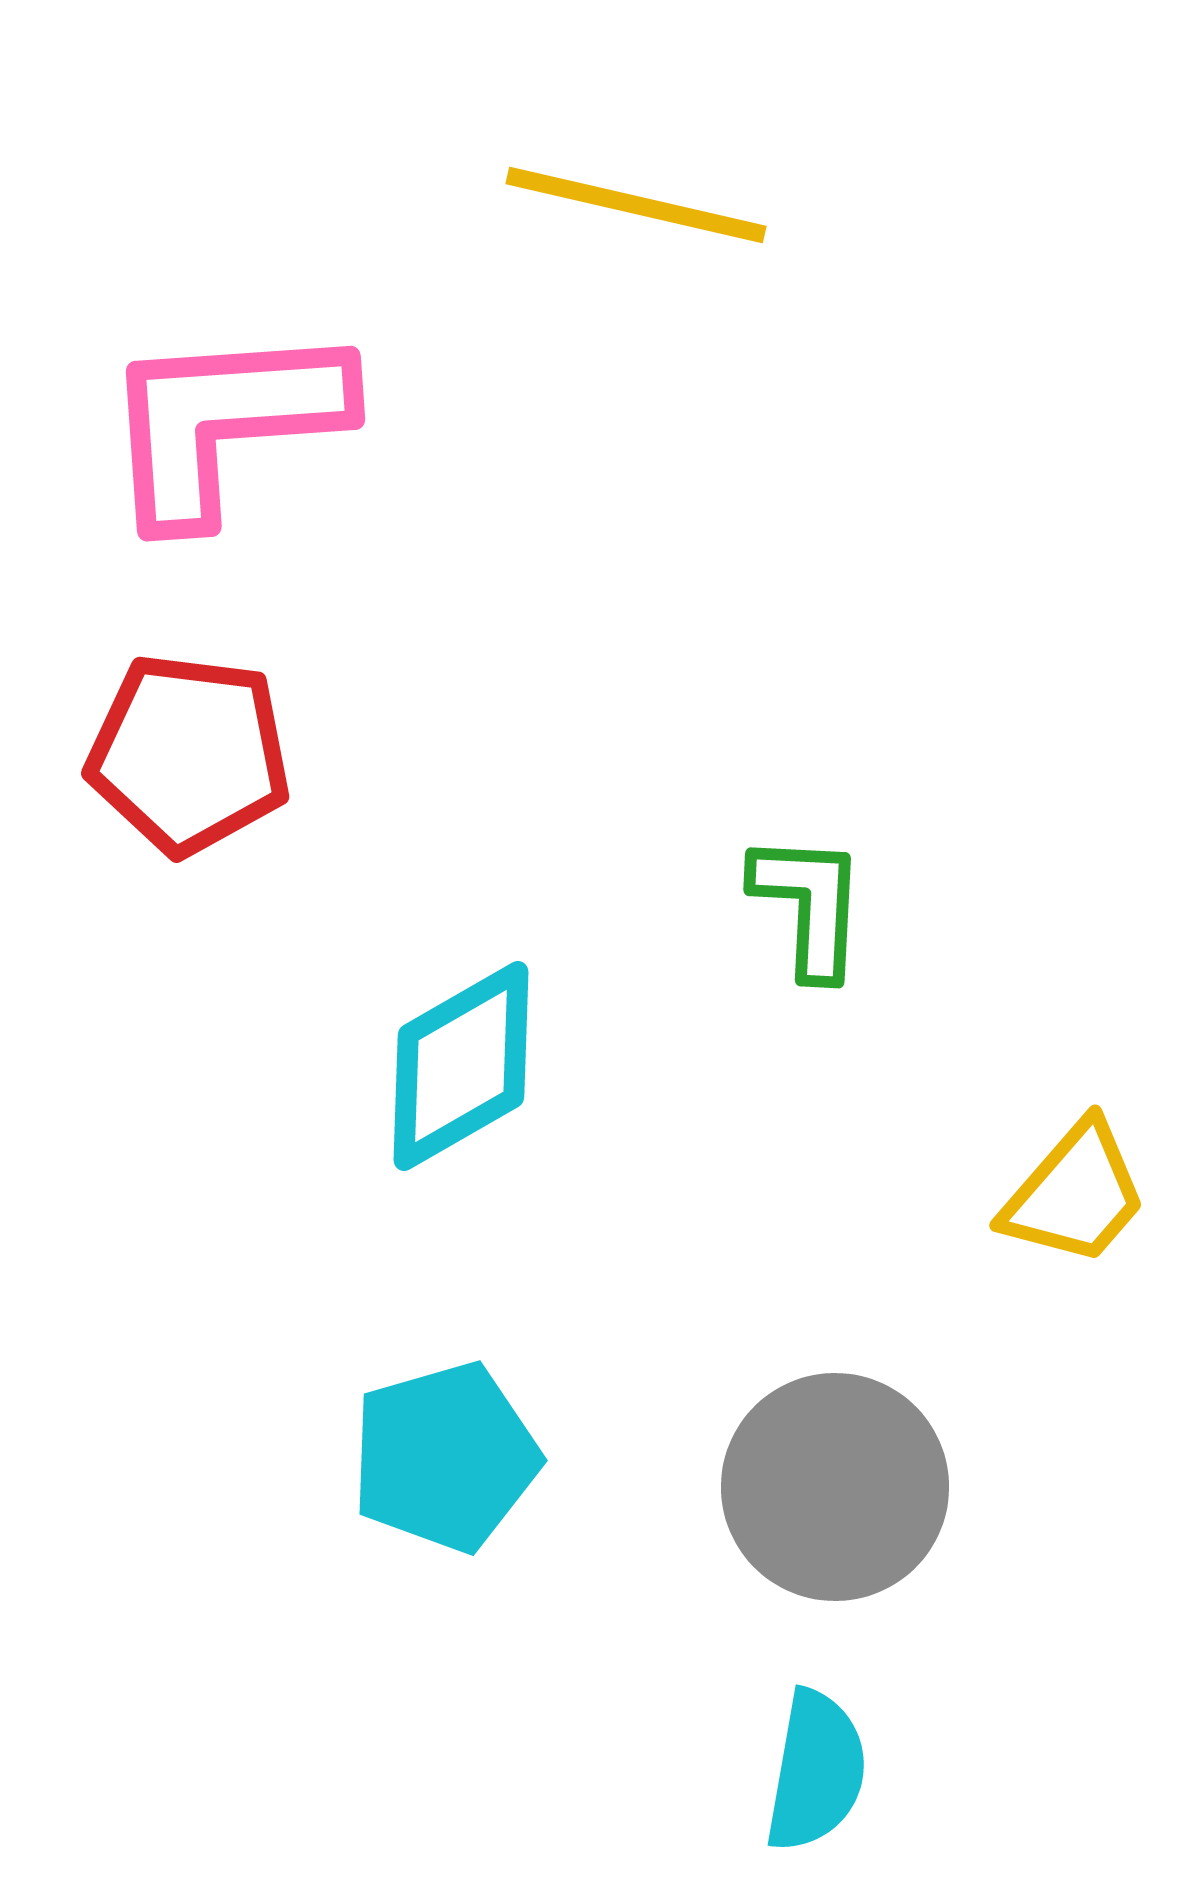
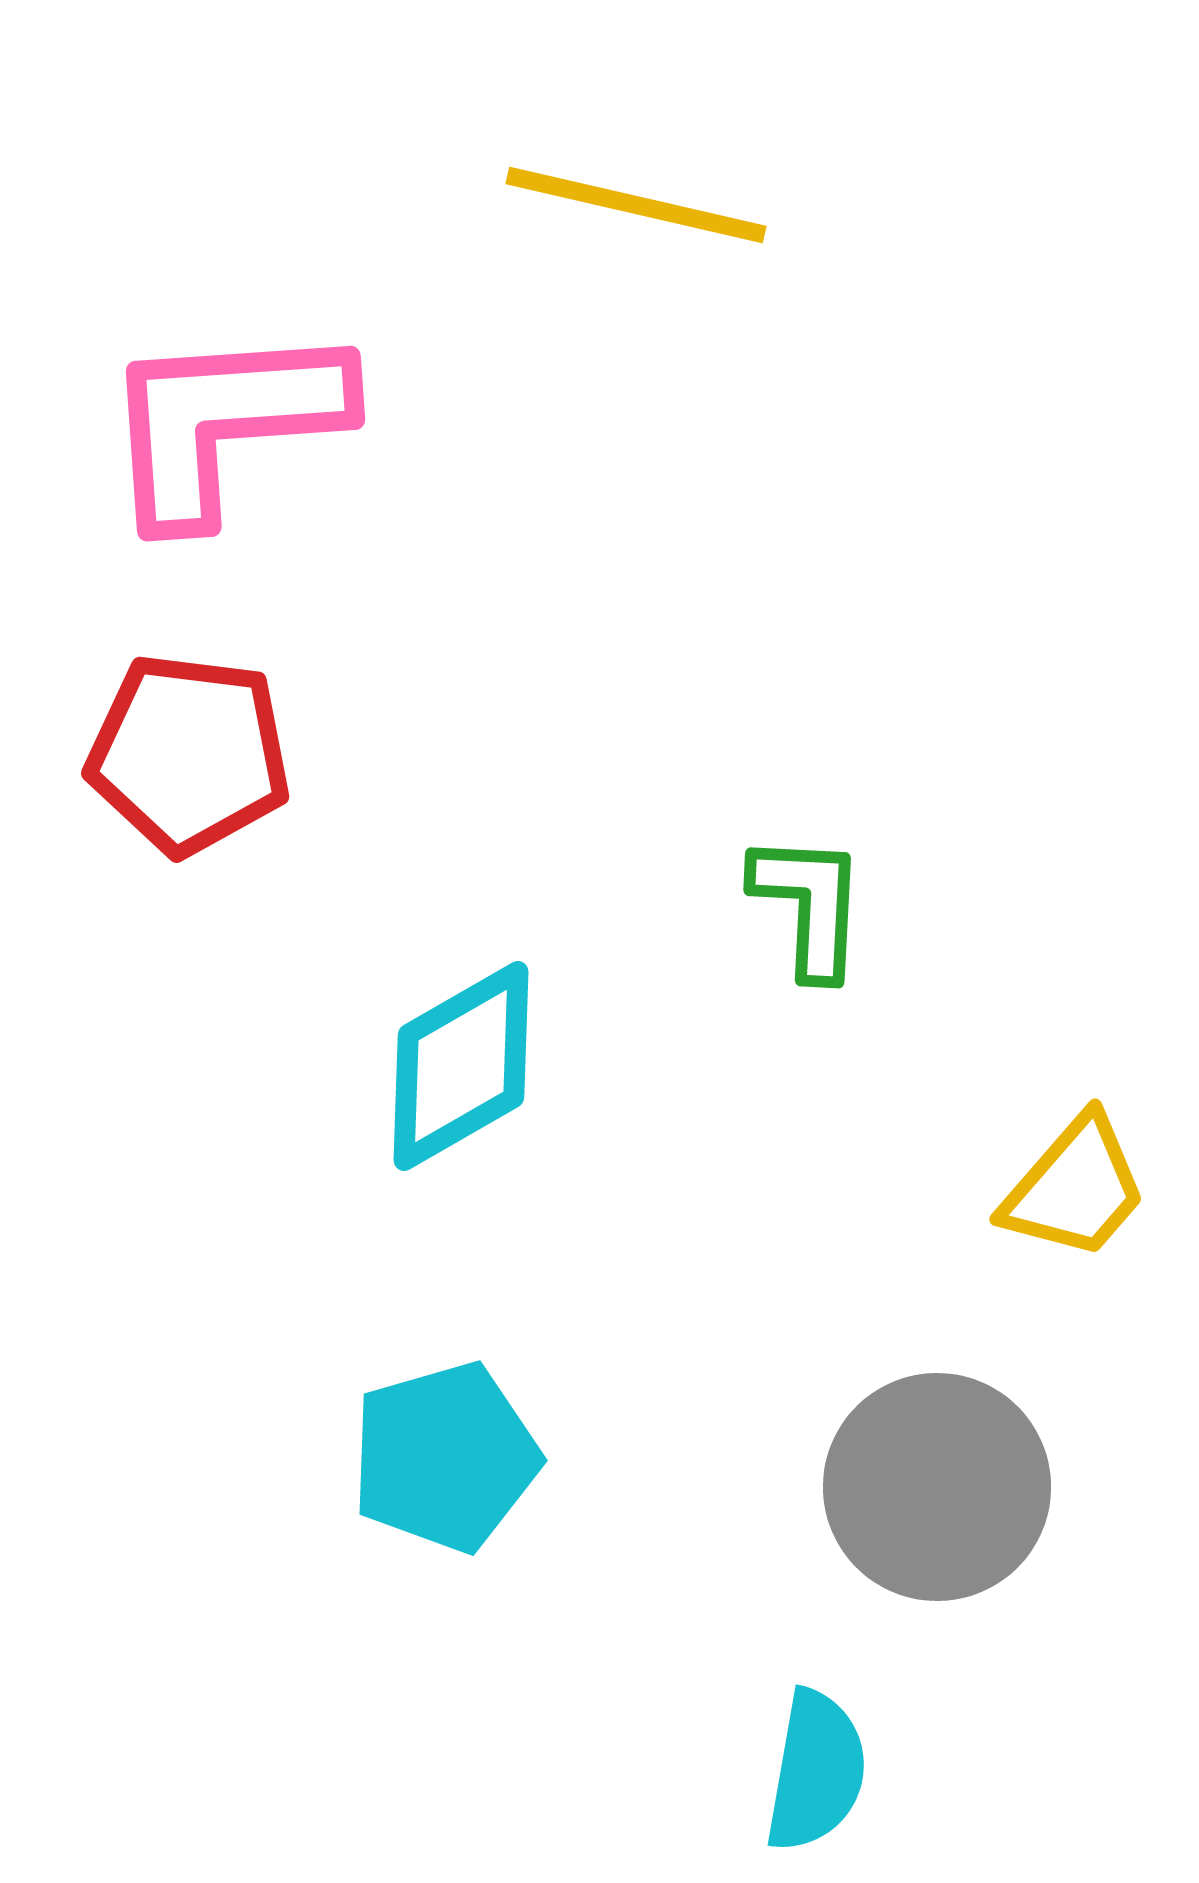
yellow trapezoid: moved 6 px up
gray circle: moved 102 px right
